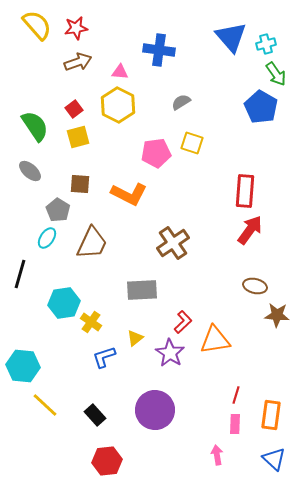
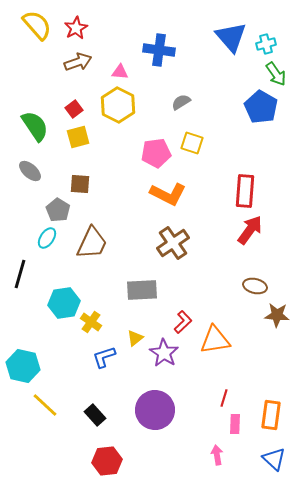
red star at (76, 28): rotated 20 degrees counterclockwise
orange L-shape at (129, 194): moved 39 px right
purple star at (170, 353): moved 6 px left
cyan hexagon at (23, 366): rotated 8 degrees clockwise
red line at (236, 395): moved 12 px left, 3 px down
